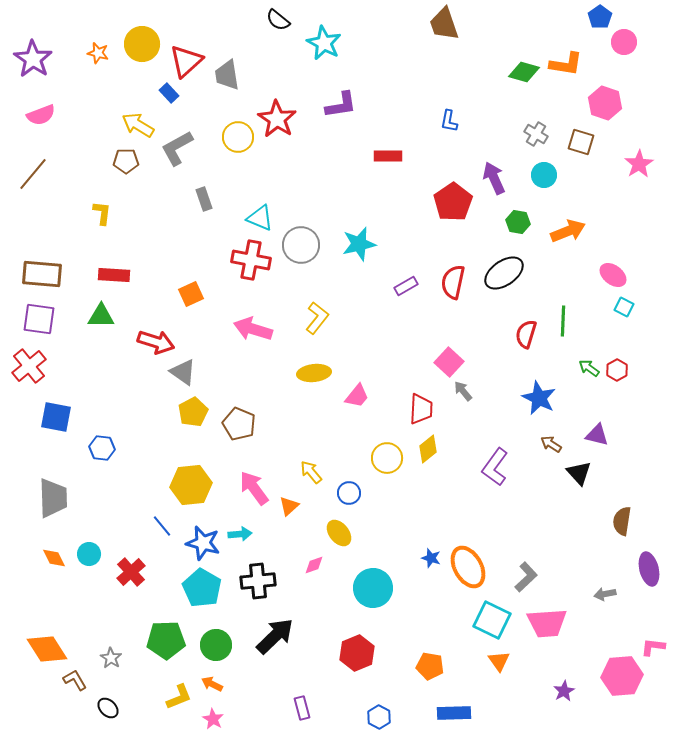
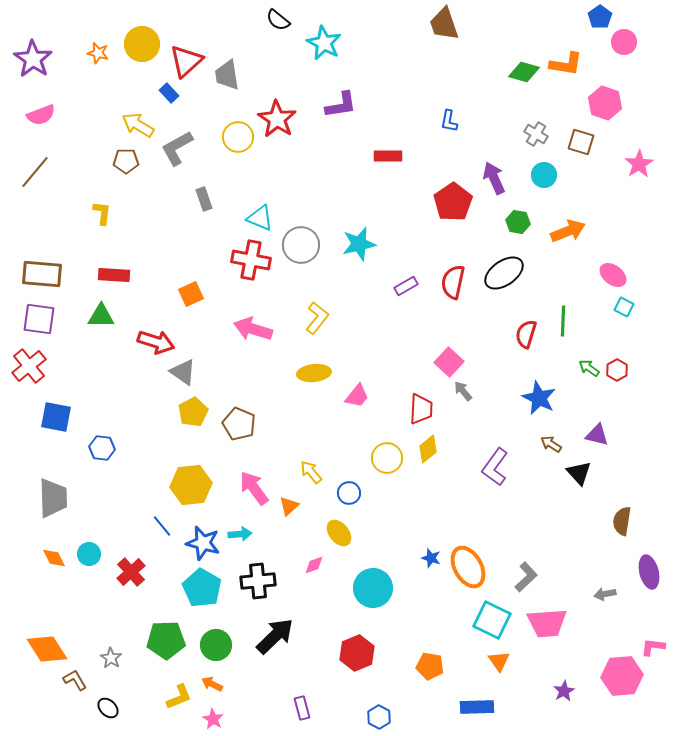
brown line at (33, 174): moved 2 px right, 2 px up
purple ellipse at (649, 569): moved 3 px down
blue rectangle at (454, 713): moved 23 px right, 6 px up
